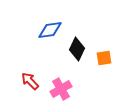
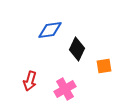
orange square: moved 8 px down
red arrow: rotated 120 degrees counterclockwise
pink cross: moved 4 px right
